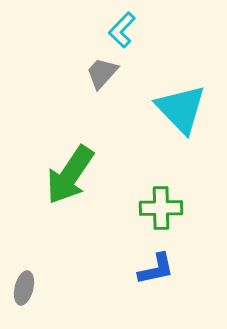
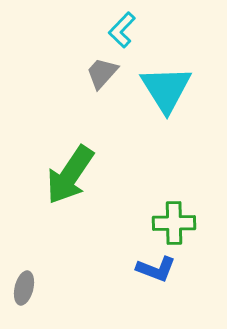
cyan triangle: moved 15 px left, 20 px up; rotated 12 degrees clockwise
green cross: moved 13 px right, 15 px down
blue L-shape: rotated 33 degrees clockwise
